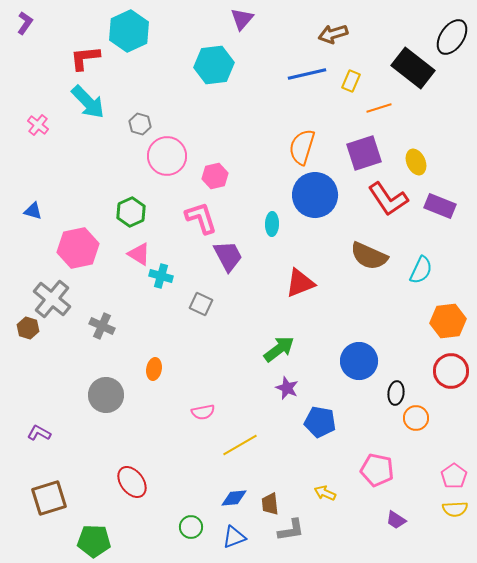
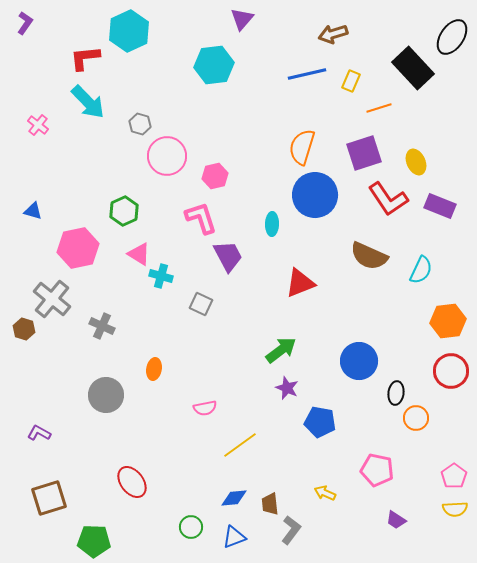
black rectangle at (413, 68): rotated 9 degrees clockwise
green hexagon at (131, 212): moved 7 px left, 1 px up
brown hexagon at (28, 328): moved 4 px left, 1 px down
green arrow at (279, 349): moved 2 px right, 1 px down
pink semicircle at (203, 412): moved 2 px right, 4 px up
yellow line at (240, 445): rotated 6 degrees counterclockwise
gray L-shape at (291, 530): rotated 44 degrees counterclockwise
